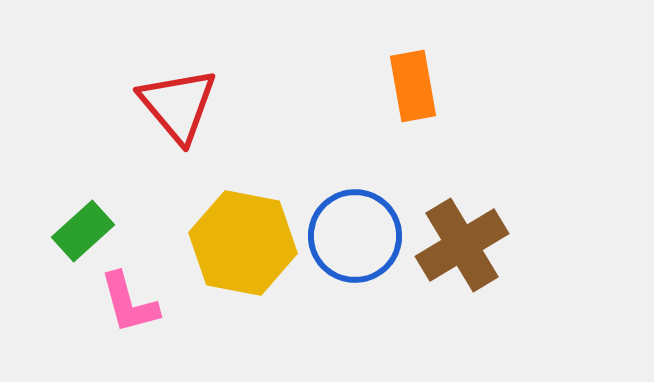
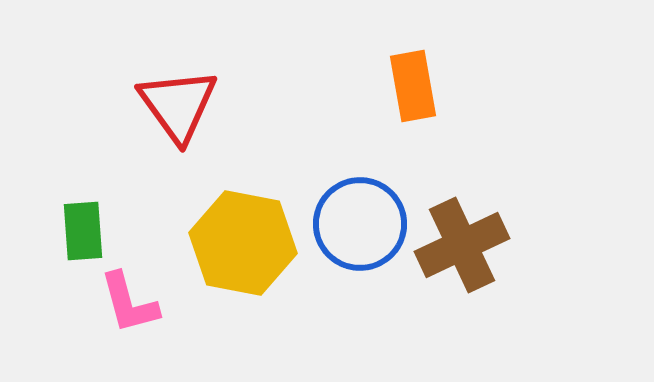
red triangle: rotated 4 degrees clockwise
green rectangle: rotated 52 degrees counterclockwise
blue circle: moved 5 px right, 12 px up
brown cross: rotated 6 degrees clockwise
